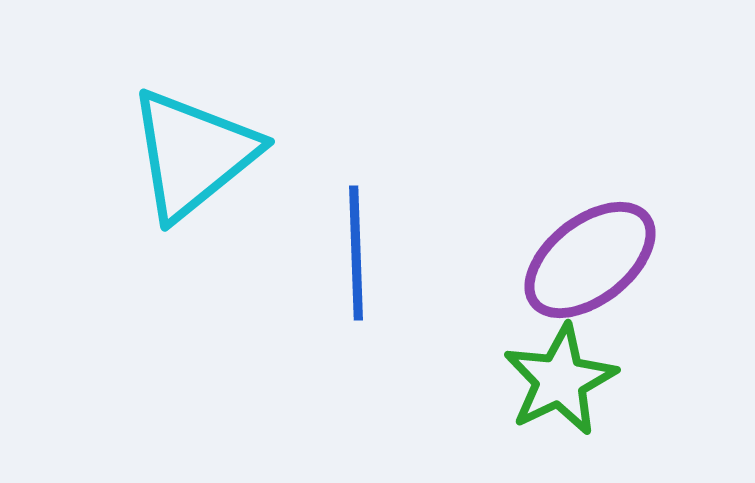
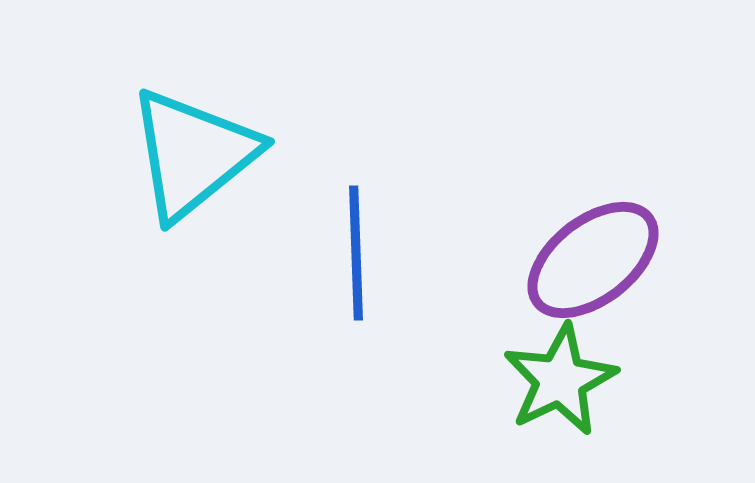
purple ellipse: moved 3 px right
